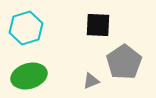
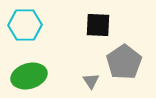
cyan hexagon: moved 1 px left, 3 px up; rotated 16 degrees clockwise
gray triangle: rotated 42 degrees counterclockwise
